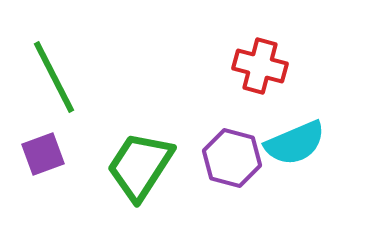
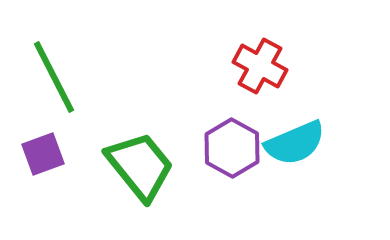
red cross: rotated 14 degrees clockwise
purple hexagon: moved 10 px up; rotated 14 degrees clockwise
green trapezoid: rotated 108 degrees clockwise
